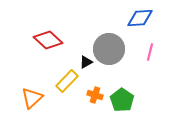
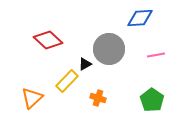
pink line: moved 6 px right, 3 px down; rotated 66 degrees clockwise
black triangle: moved 1 px left, 2 px down
orange cross: moved 3 px right, 3 px down
green pentagon: moved 30 px right
